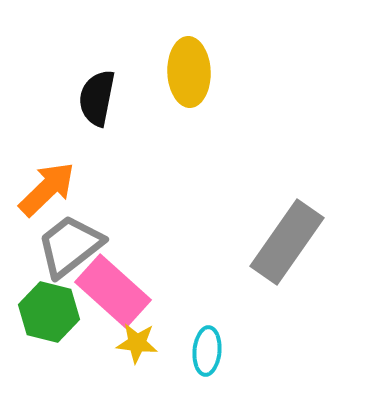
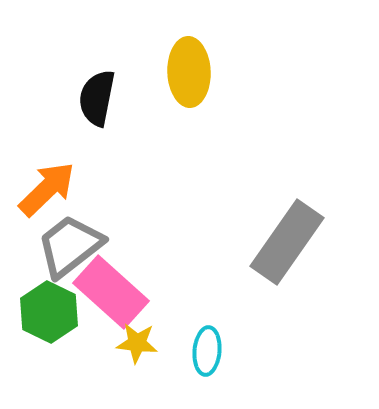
pink rectangle: moved 2 px left, 1 px down
green hexagon: rotated 12 degrees clockwise
